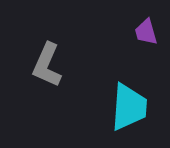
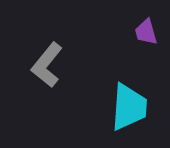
gray L-shape: rotated 15 degrees clockwise
